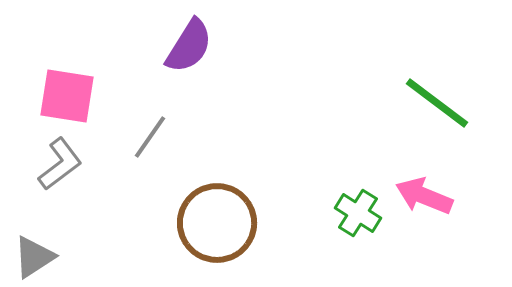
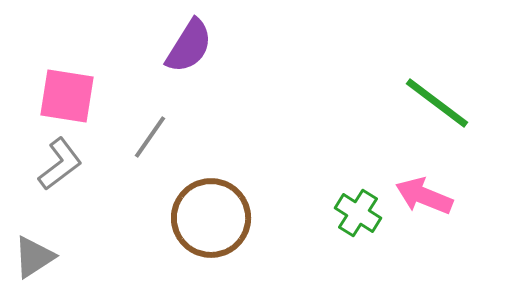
brown circle: moved 6 px left, 5 px up
